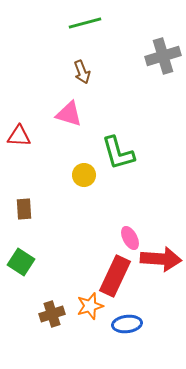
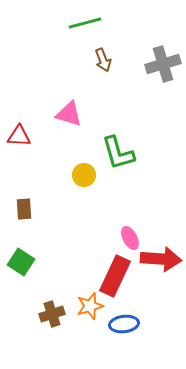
gray cross: moved 8 px down
brown arrow: moved 21 px right, 12 px up
blue ellipse: moved 3 px left
